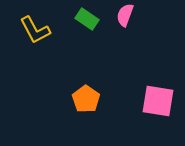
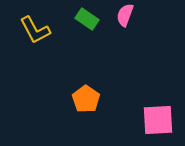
pink square: moved 19 px down; rotated 12 degrees counterclockwise
